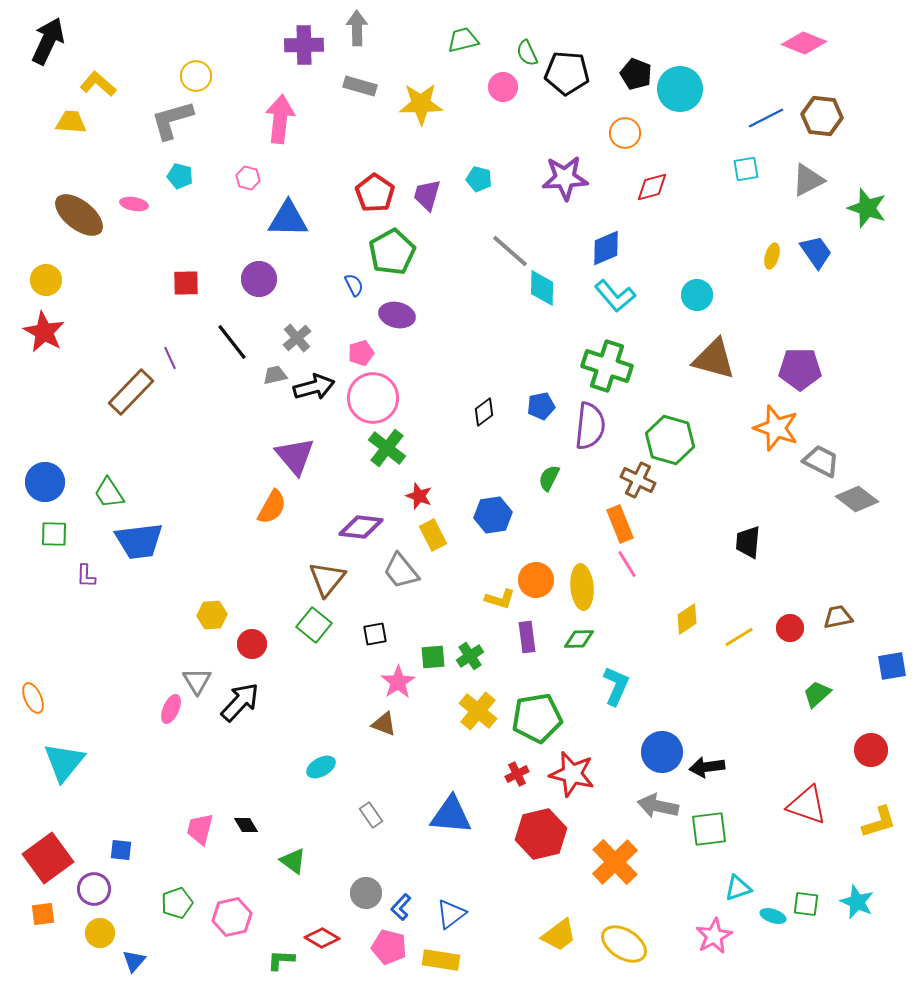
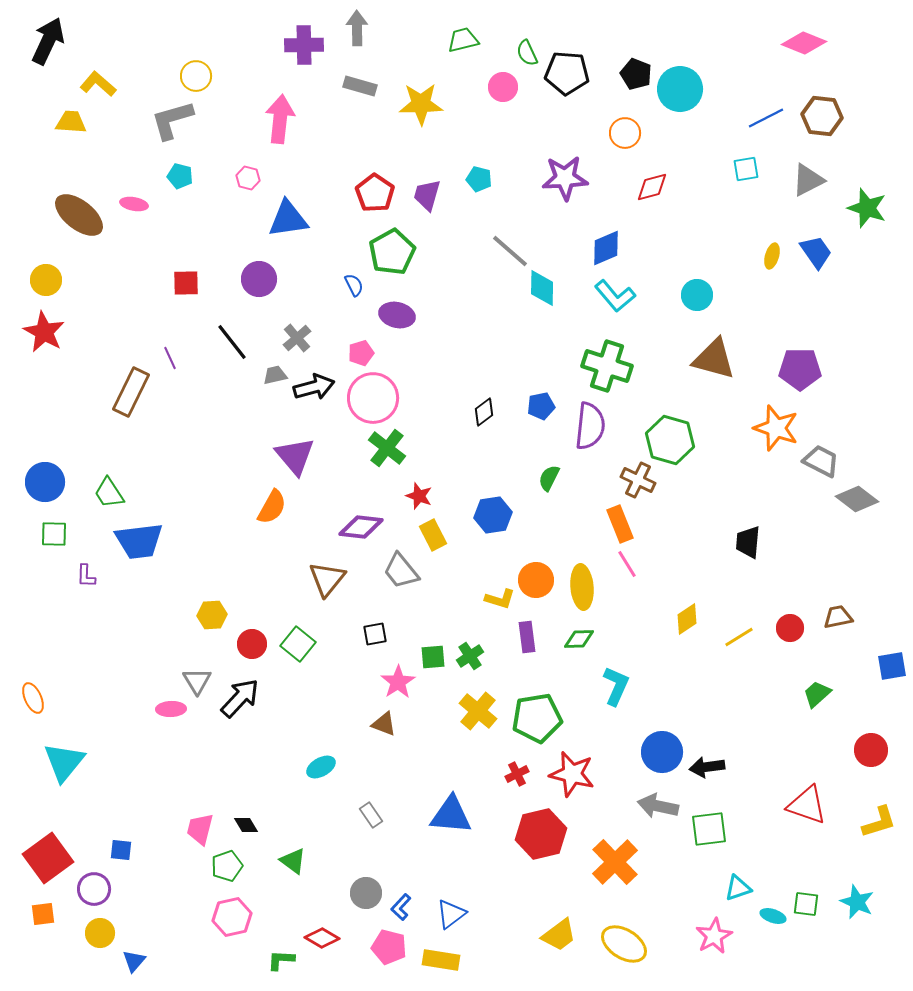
blue triangle at (288, 219): rotated 9 degrees counterclockwise
brown rectangle at (131, 392): rotated 18 degrees counterclockwise
green square at (314, 625): moved 16 px left, 19 px down
black arrow at (240, 702): moved 4 px up
pink ellipse at (171, 709): rotated 64 degrees clockwise
green pentagon at (177, 903): moved 50 px right, 37 px up
